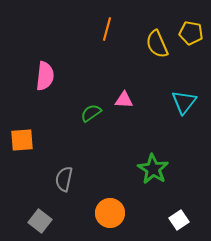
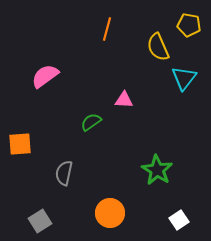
yellow pentagon: moved 2 px left, 8 px up
yellow semicircle: moved 1 px right, 3 px down
pink semicircle: rotated 132 degrees counterclockwise
cyan triangle: moved 24 px up
green semicircle: moved 9 px down
orange square: moved 2 px left, 4 px down
green star: moved 4 px right, 1 px down
gray semicircle: moved 6 px up
gray square: rotated 20 degrees clockwise
